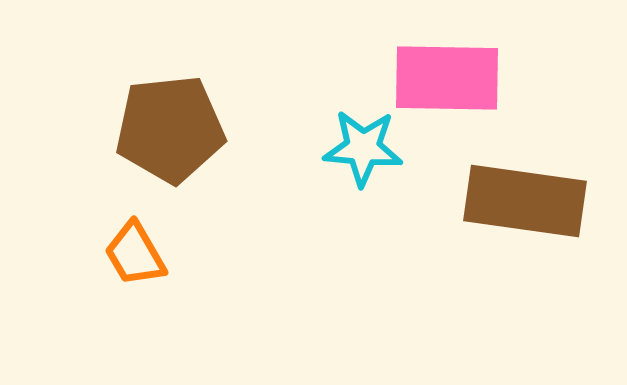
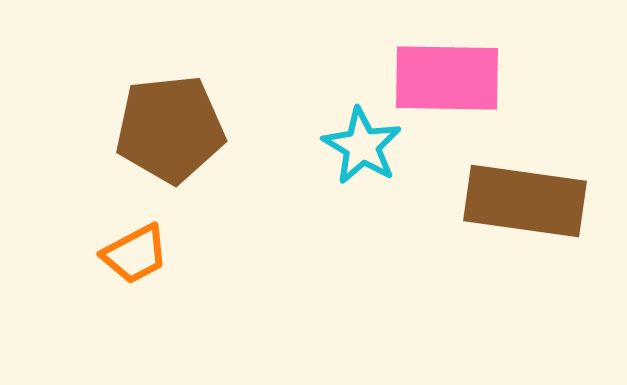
cyan star: moved 1 px left, 2 px up; rotated 26 degrees clockwise
orange trapezoid: rotated 88 degrees counterclockwise
